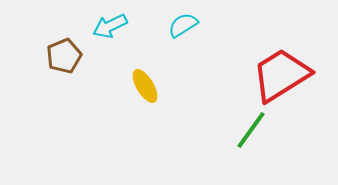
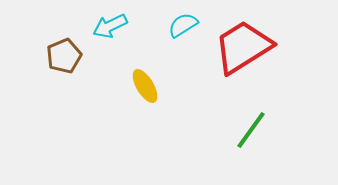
red trapezoid: moved 38 px left, 28 px up
